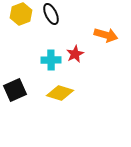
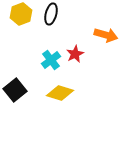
black ellipse: rotated 40 degrees clockwise
cyan cross: rotated 36 degrees counterclockwise
black square: rotated 15 degrees counterclockwise
